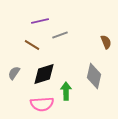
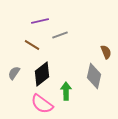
brown semicircle: moved 10 px down
black diamond: moved 2 px left; rotated 20 degrees counterclockwise
pink semicircle: rotated 40 degrees clockwise
